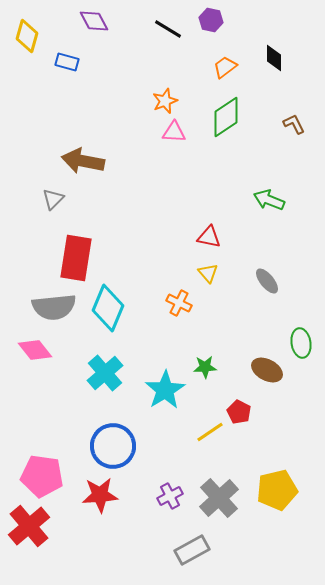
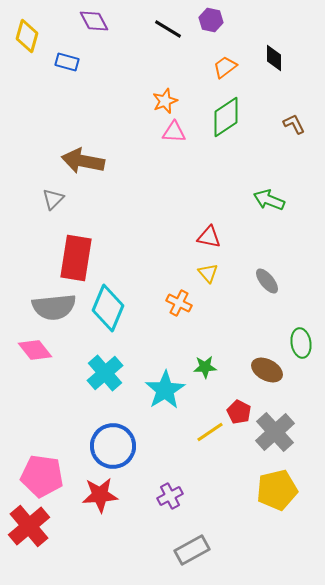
gray cross: moved 56 px right, 66 px up
